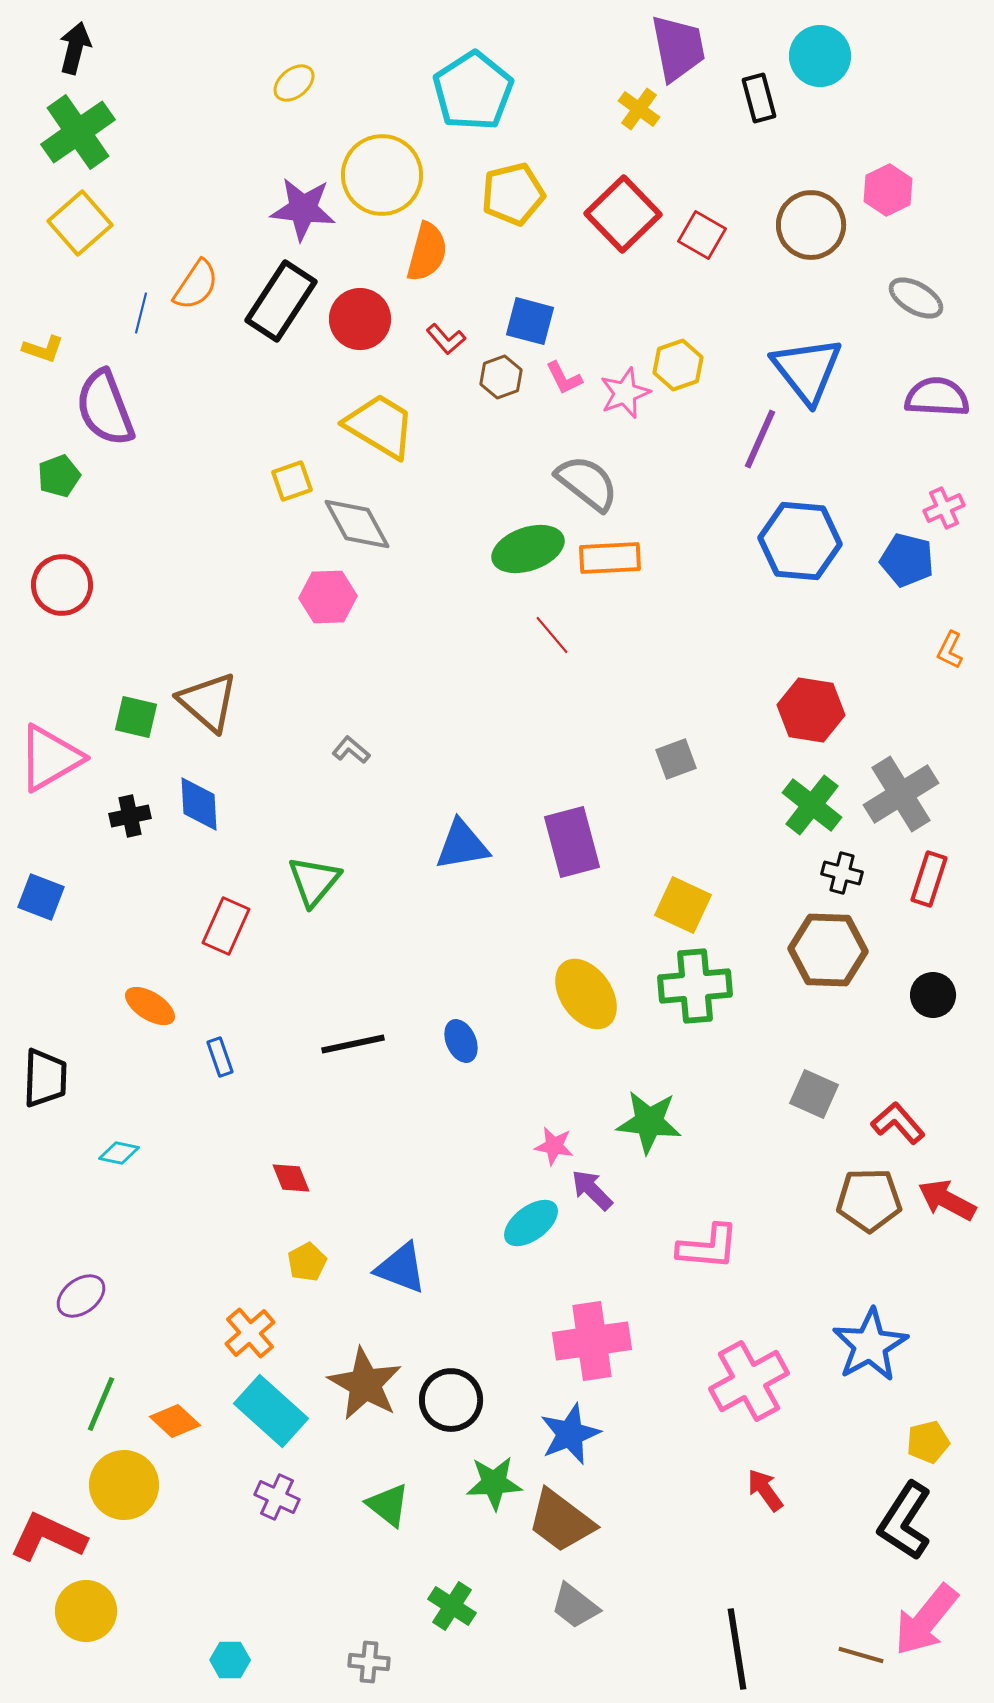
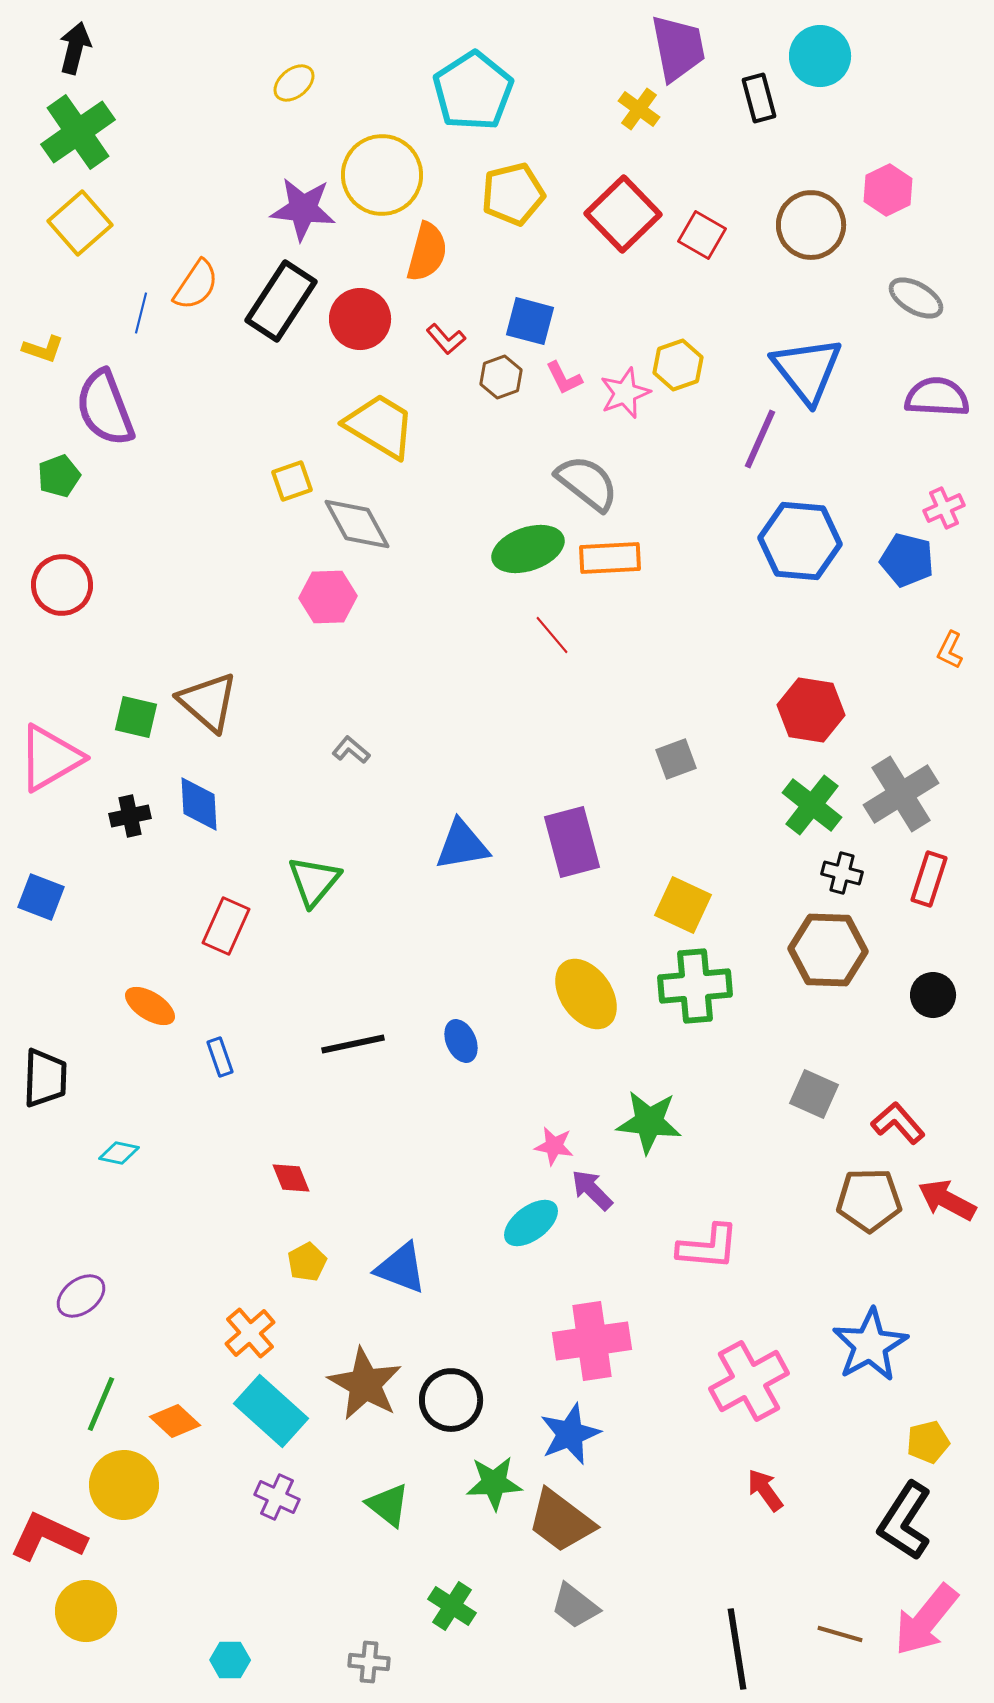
brown line at (861, 1655): moved 21 px left, 21 px up
